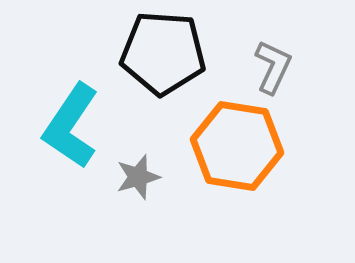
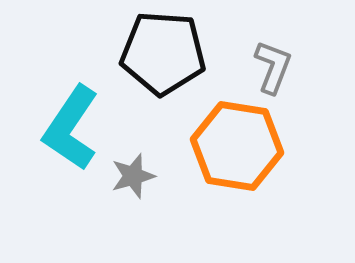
gray L-shape: rotated 4 degrees counterclockwise
cyan L-shape: moved 2 px down
gray star: moved 5 px left, 1 px up
